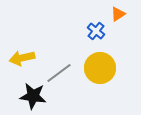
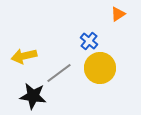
blue cross: moved 7 px left, 10 px down
yellow arrow: moved 2 px right, 2 px up
